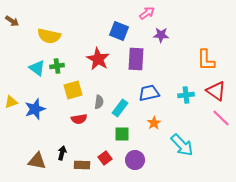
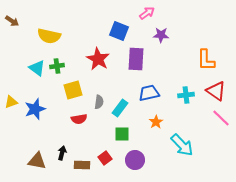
orange star: moved 2 px right, 1 px up
